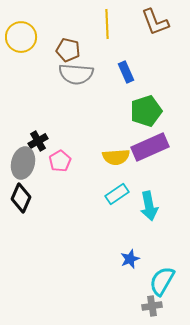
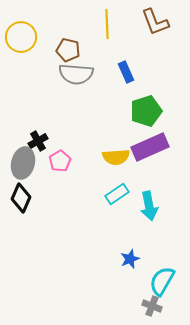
gray cross: rotated 30 degrees clockwise
